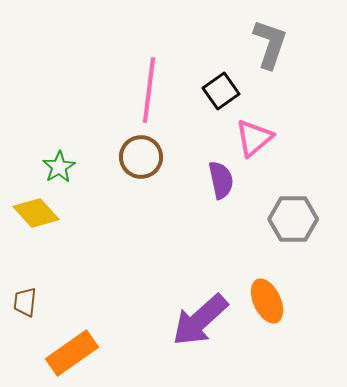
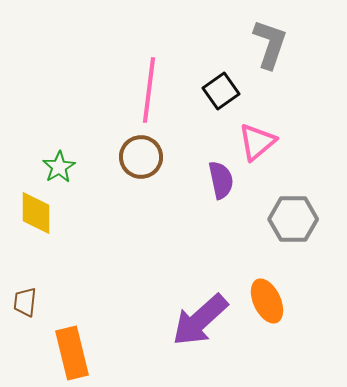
pink triangle: moved 3 px right, 4 px down
yellow diamond: rotated 42 degrees clockwise
orange rectangle: rotated 69 degrees counterclockwise
